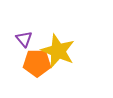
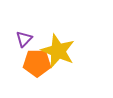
purple triangle: rotated 24 degrees clockwise
